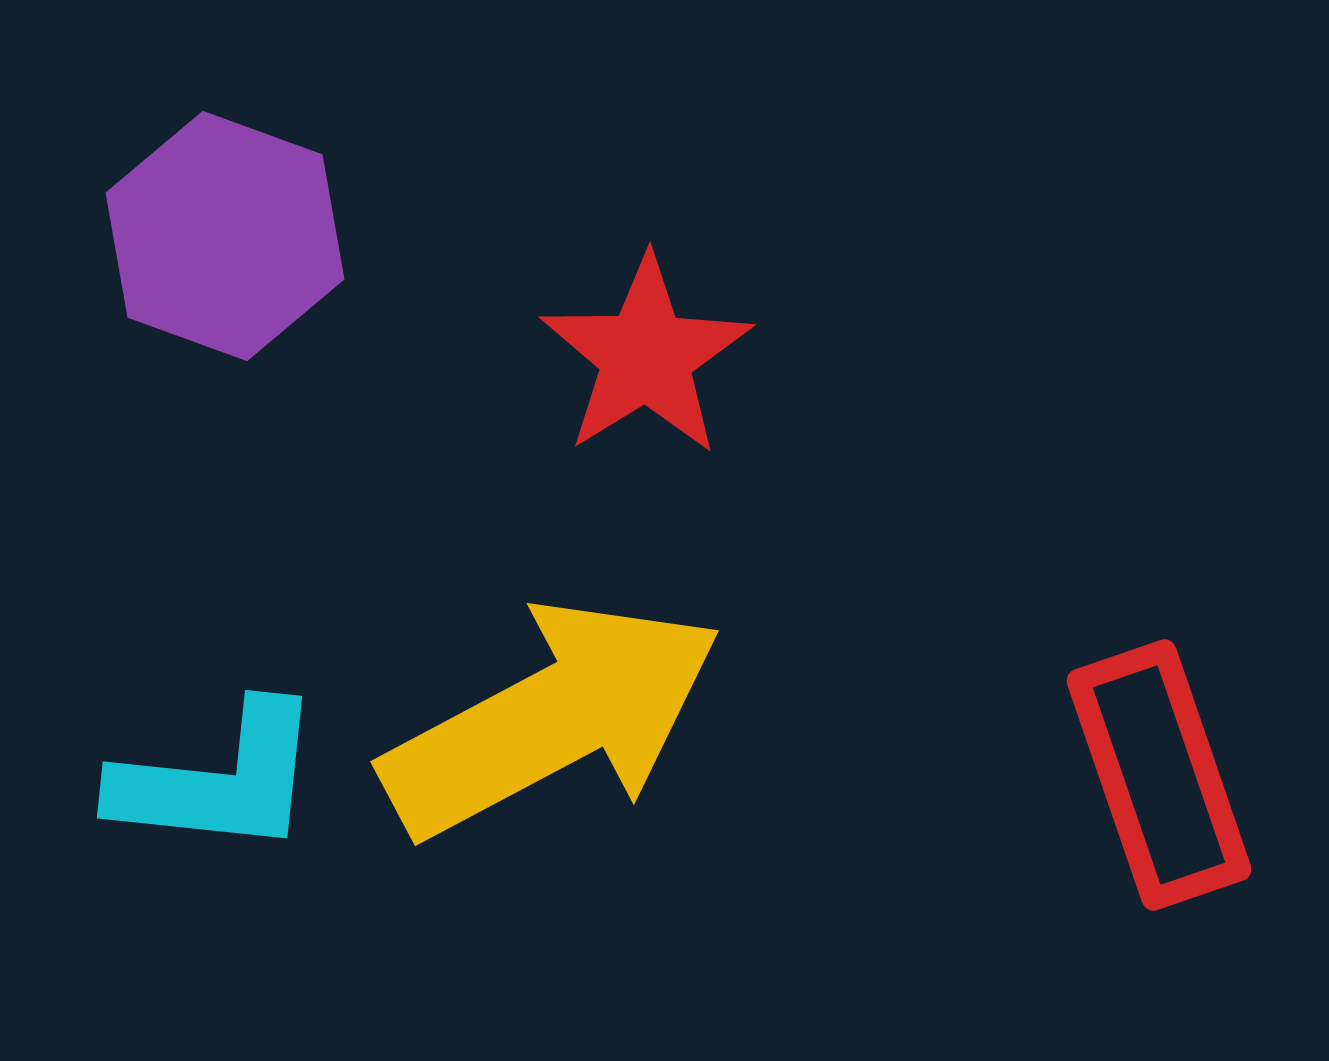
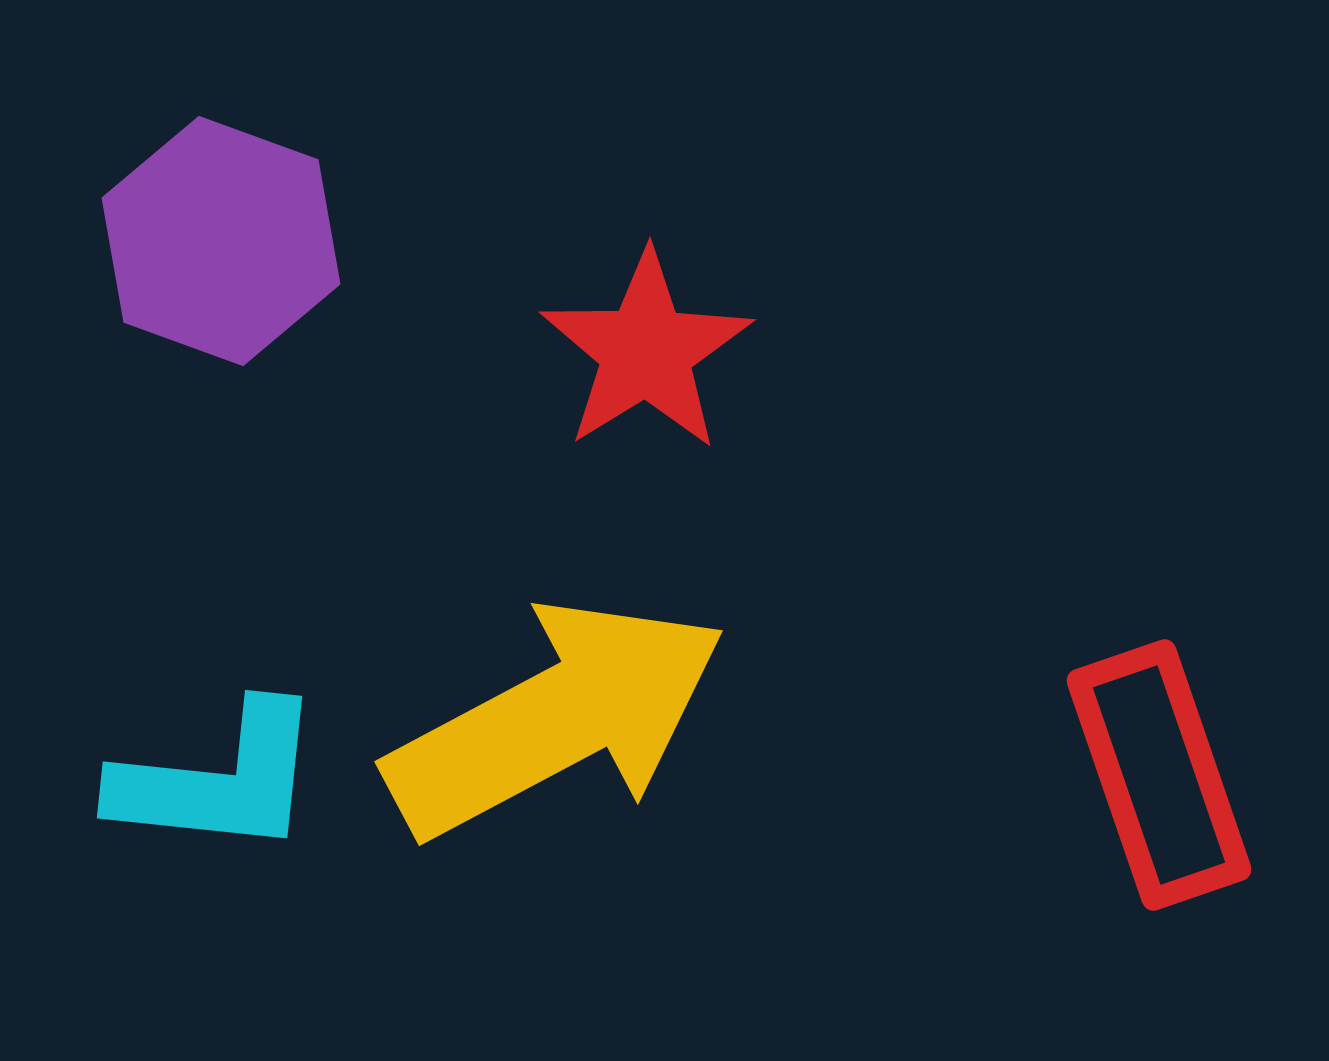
purple hexagon: moved 4 px left, 5 px down
red star: moved 5 px up
yellow arrow: moved 4 px right
